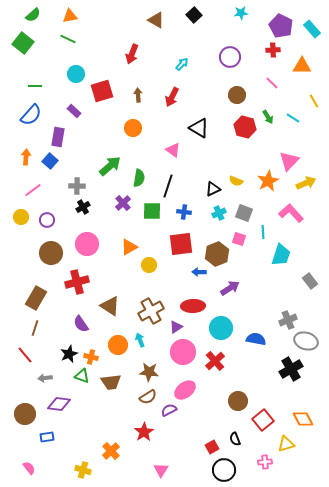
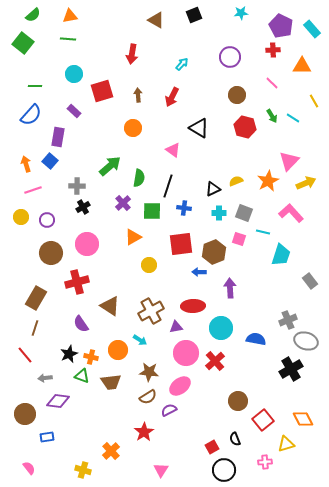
black square at (194, 15): rotated 21 degrees clockwise
green line at (68, 39): rotated 21 degrees counterclockwise
red arrow at (132, 54): rotated 12 degrees counterclockwise
cyan circle at (76, 74): moved 2 px left
green arrow at (268, 117): moved 4 px right, 1 px up
orange arrow at (26, 157): moved 7 px down; rotated 21 degrees counterclockwise
yellow semicircle at (236, 181): rotated 136 degrees clockwise
pink line at (33, 190): rotated 18 degrees clockwise
blue cross at (184, 212): moved 4 px up
cyan cross at (219, 213): rotated 24 degrees clockwise
cyan line at (263, 232): rotated 72 degrees counterclockwise
orange triangle at (129, 247): moved 4 px right, 10 px up
brown hexagon at (217, 254): moved 3 px left, 2 px up
purple arrow at (230, 288): rotated 60 degrees counterclockwise
purple triangle at (176, 327): rotated 24 degrees clockwise
cyan arrow at (140, 340): rotated 144 degrees clockwise
orange circle at (118, 345): moved 5 px down
pink circle at (183, 352): moved 3 px right, 1 px down
pink ellipse at (185, 390): moved 5 px left, 4 px up
purple diamond at (59, 404): moved 1 px left, 3 px up
